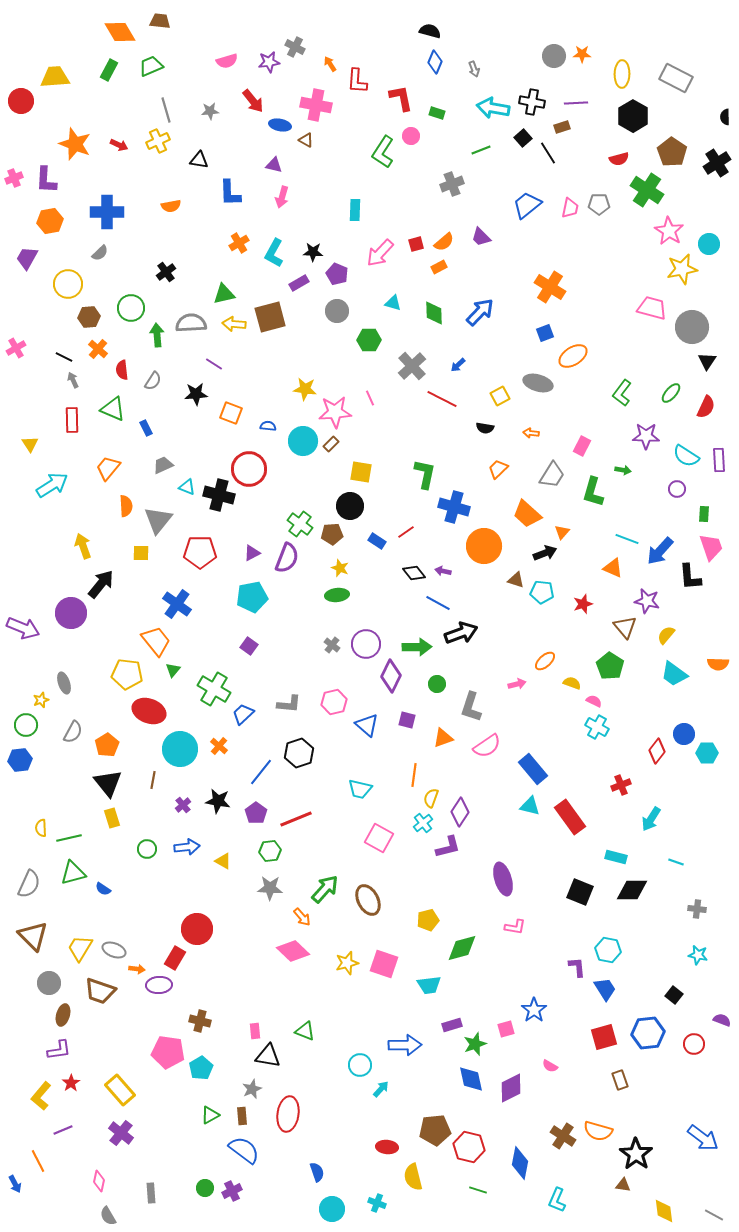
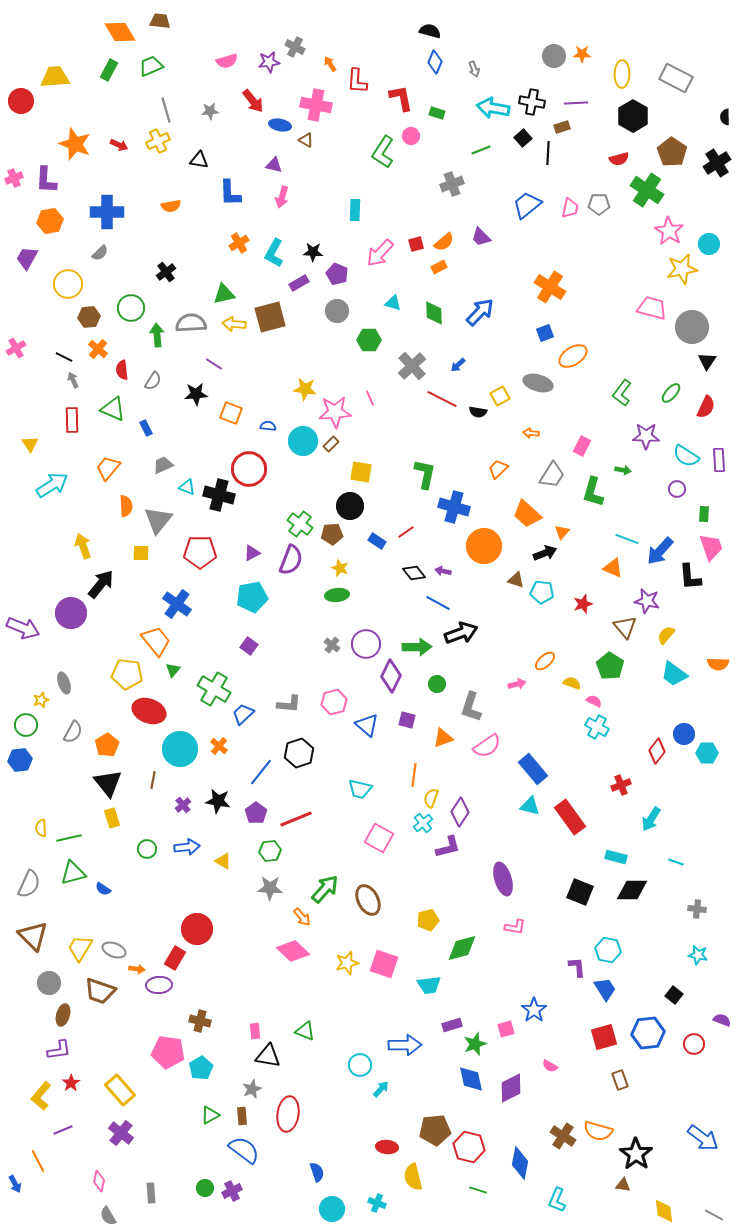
black line at (548, 153): rotated 35 degrees clockwise
black semicircle at (485, 428): moved 7 px left, 16 px up
purple semicircle at (287, 558): moved 4 px right, 2 px down
